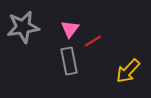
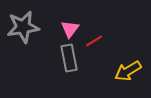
red line: moved 1 px right
gray rectangle: moved 3 px up
yellow arrow: rotated 16 degrees clockwise
